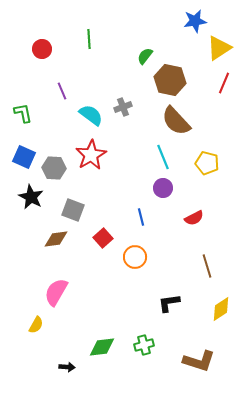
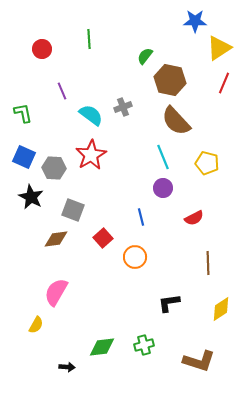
blue star: rotated 10 degrees clockwise
brown line: moved 1 px right, 3 px up; rotated 15 degrees clockwise
